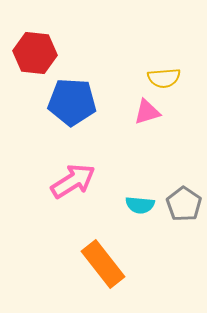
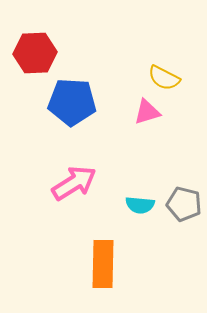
red hexagon: rotated 9 degrees counterclockwise
yellow semicircle: rotated 32 degrees clockwise
pink arrow: moved 1 px right, 2 px down
gray pentagon: rotated 20 degrees counterclockwise
orange rectangle: rotated 39 degrees clockwise
